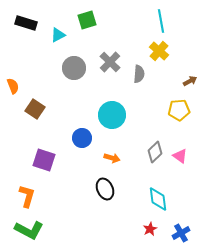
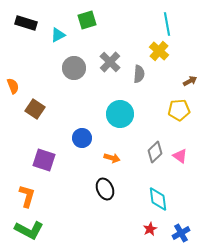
cyan line: moved 6 px right, 3 px down
cyan circle: moved 8 px right, 1 px up
